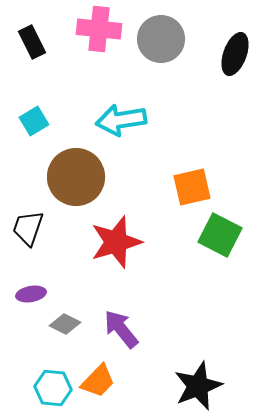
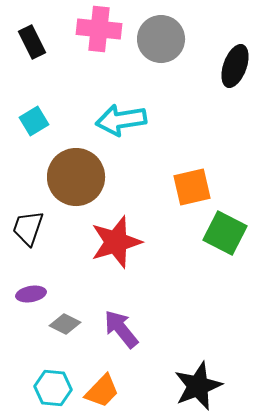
black ellipse: moved 12 px down
green square: moved 5 px right, 2 px up
orange trapezoid: moved 4 px right, 10 px down
